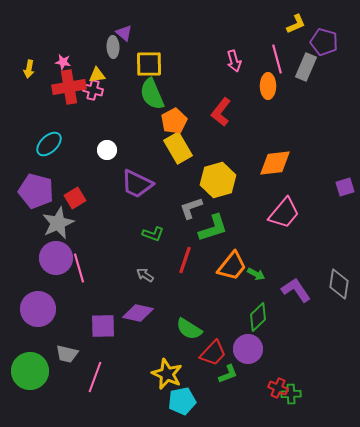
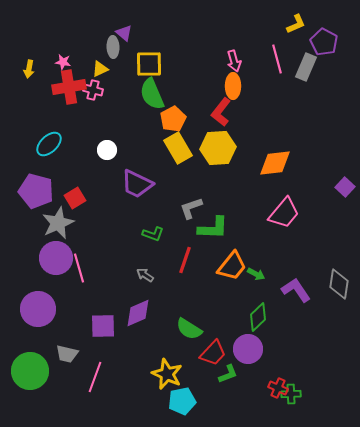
purple pentagon at (324, 42): rotated 12 degrees clockwise
yellow triangle at (97, 75): moved 3 px right, 6 px up; rotated 18 degrees counterclockwise
orange ellipse at (268, 86): moved 35 px left
orange pentagon at (174, 121): moved 1 px left, 2 px up
yellow hexagon at (218, 180): moved 32 px up; rotated 12 degrees clockwise
purple square at (345, 187): rotated 30 degrees counterclockwise
green L-shape at (213, 228): rotated 20 degrees clockwise
purple diamond at (138, 313): rotated 36 degrees counterclockwise
